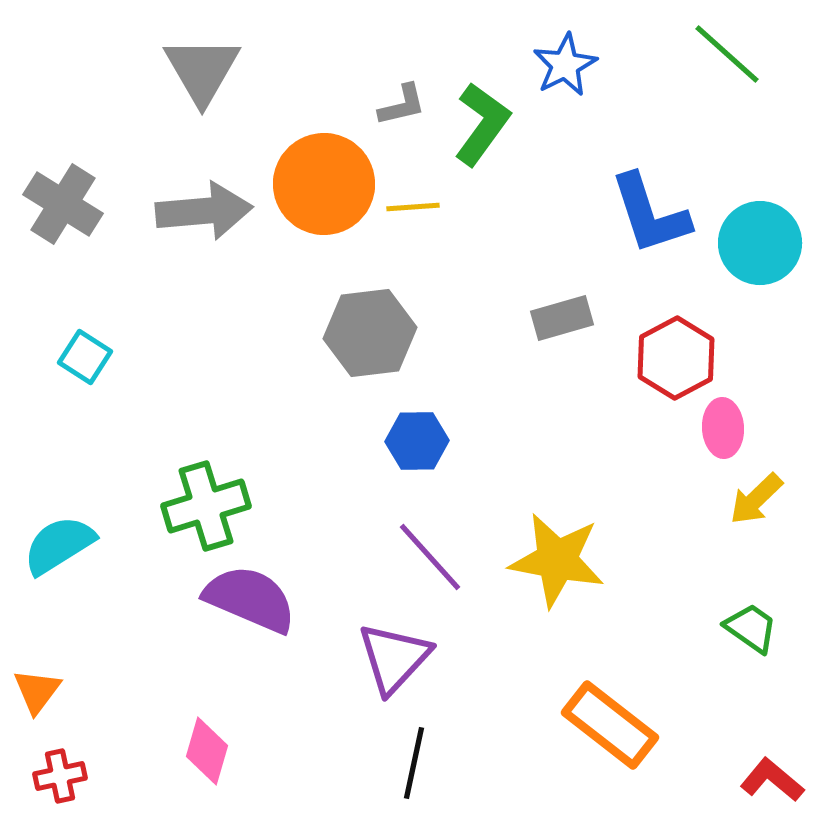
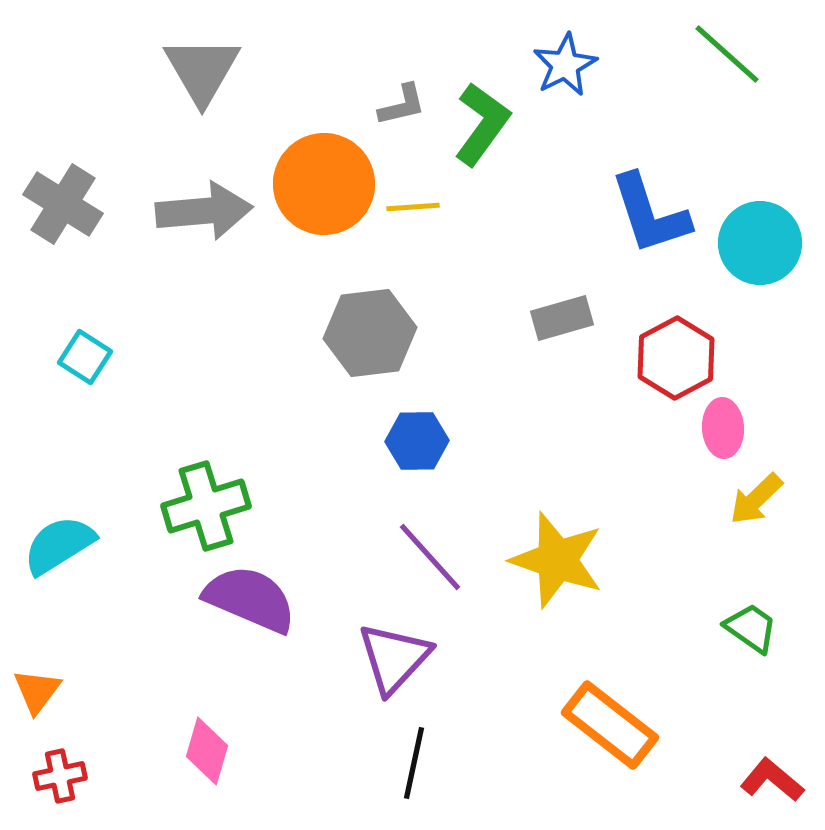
yellow star: rotated 8 degrees clockwise
